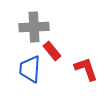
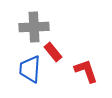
red rectangle: moved 1 px right, 1 px down
red L-shape: moved 2 px down
